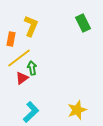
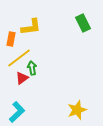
yellow L-shape: moved 1 px down; rotated 60 degrees clockwise
cyan L-shape: moved 14 px left
